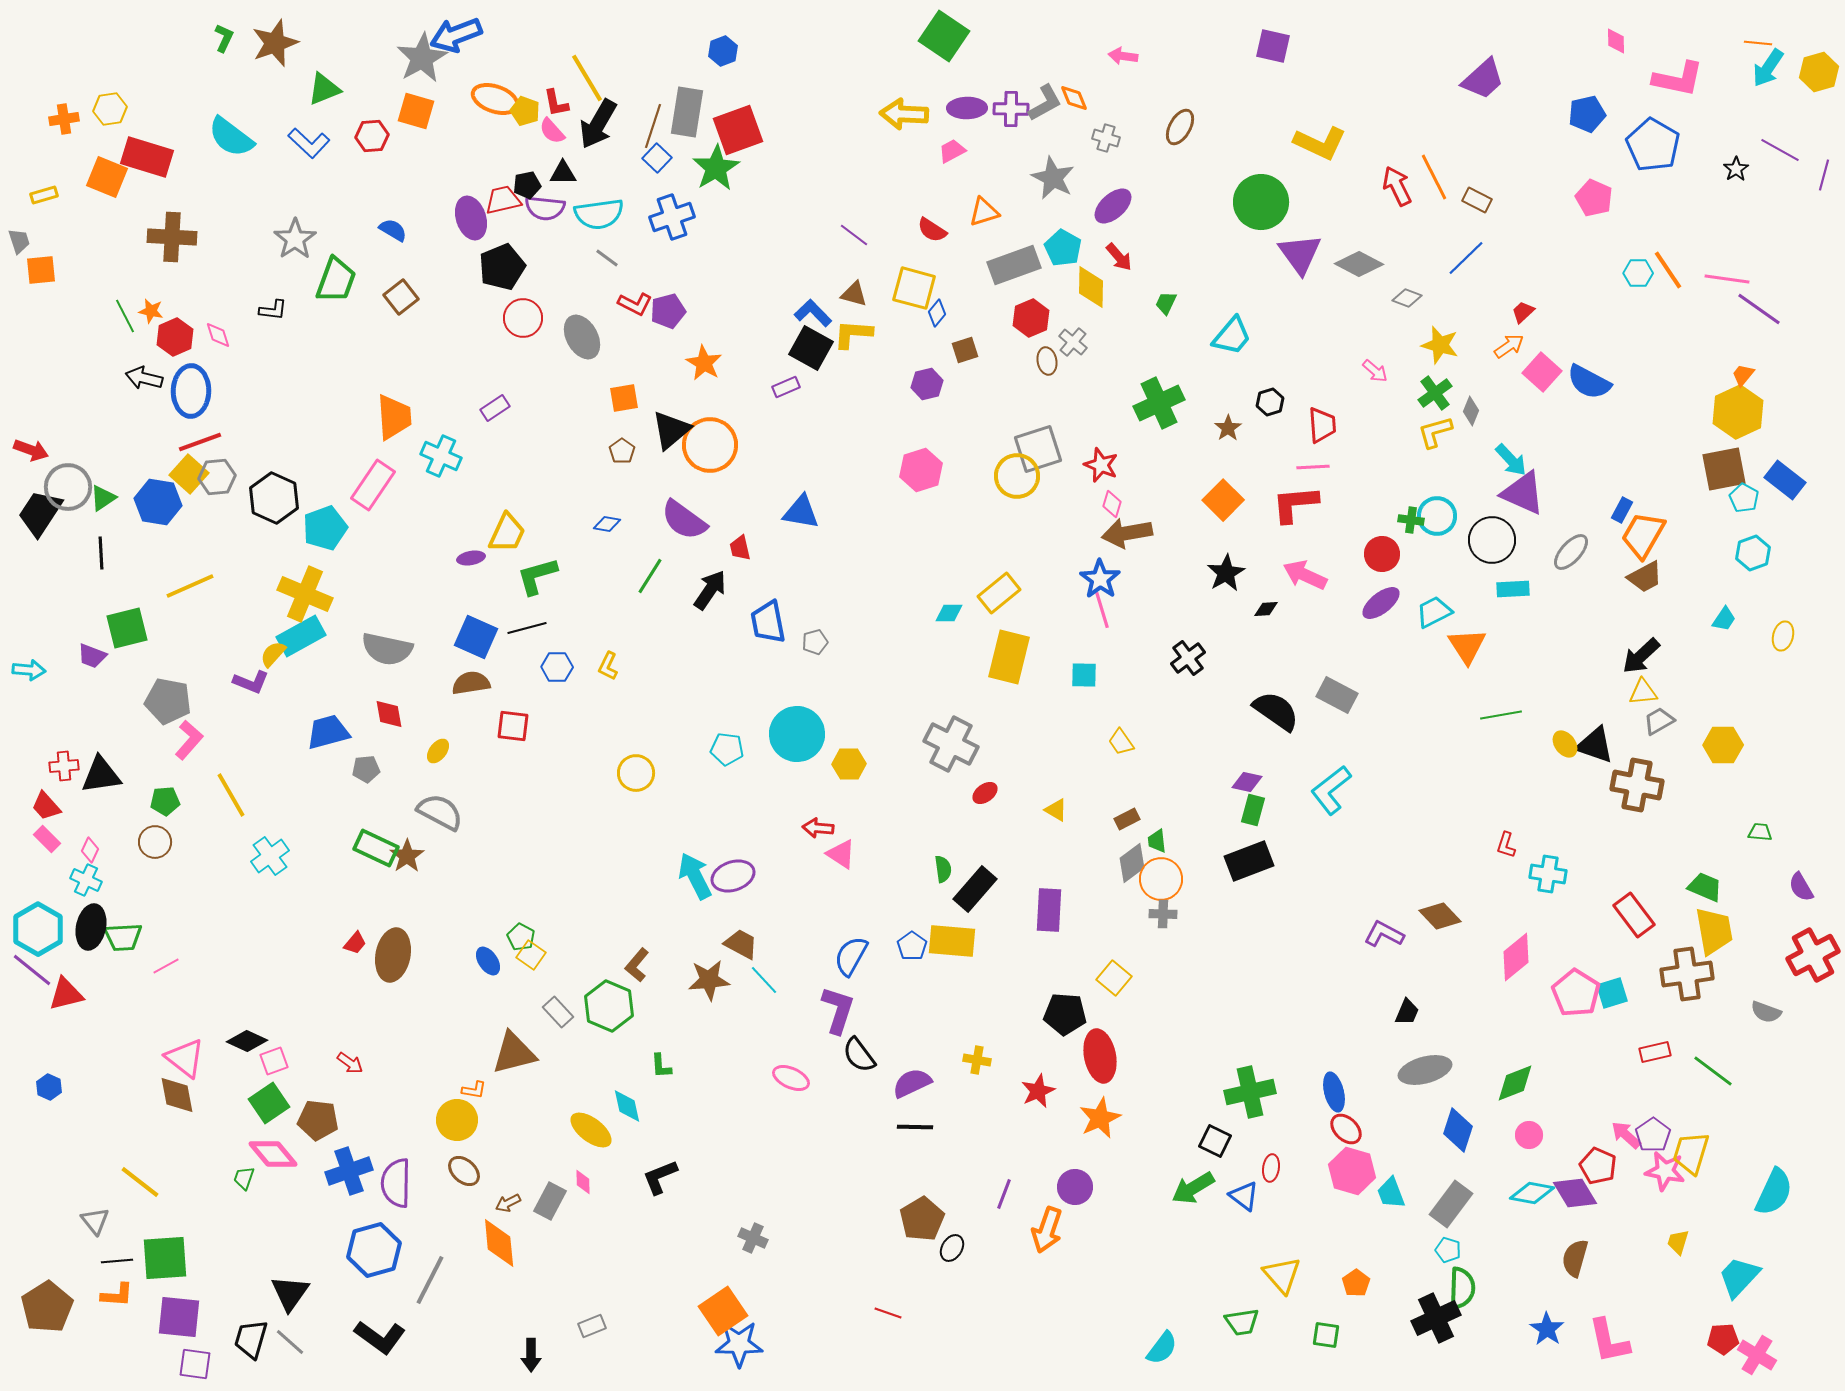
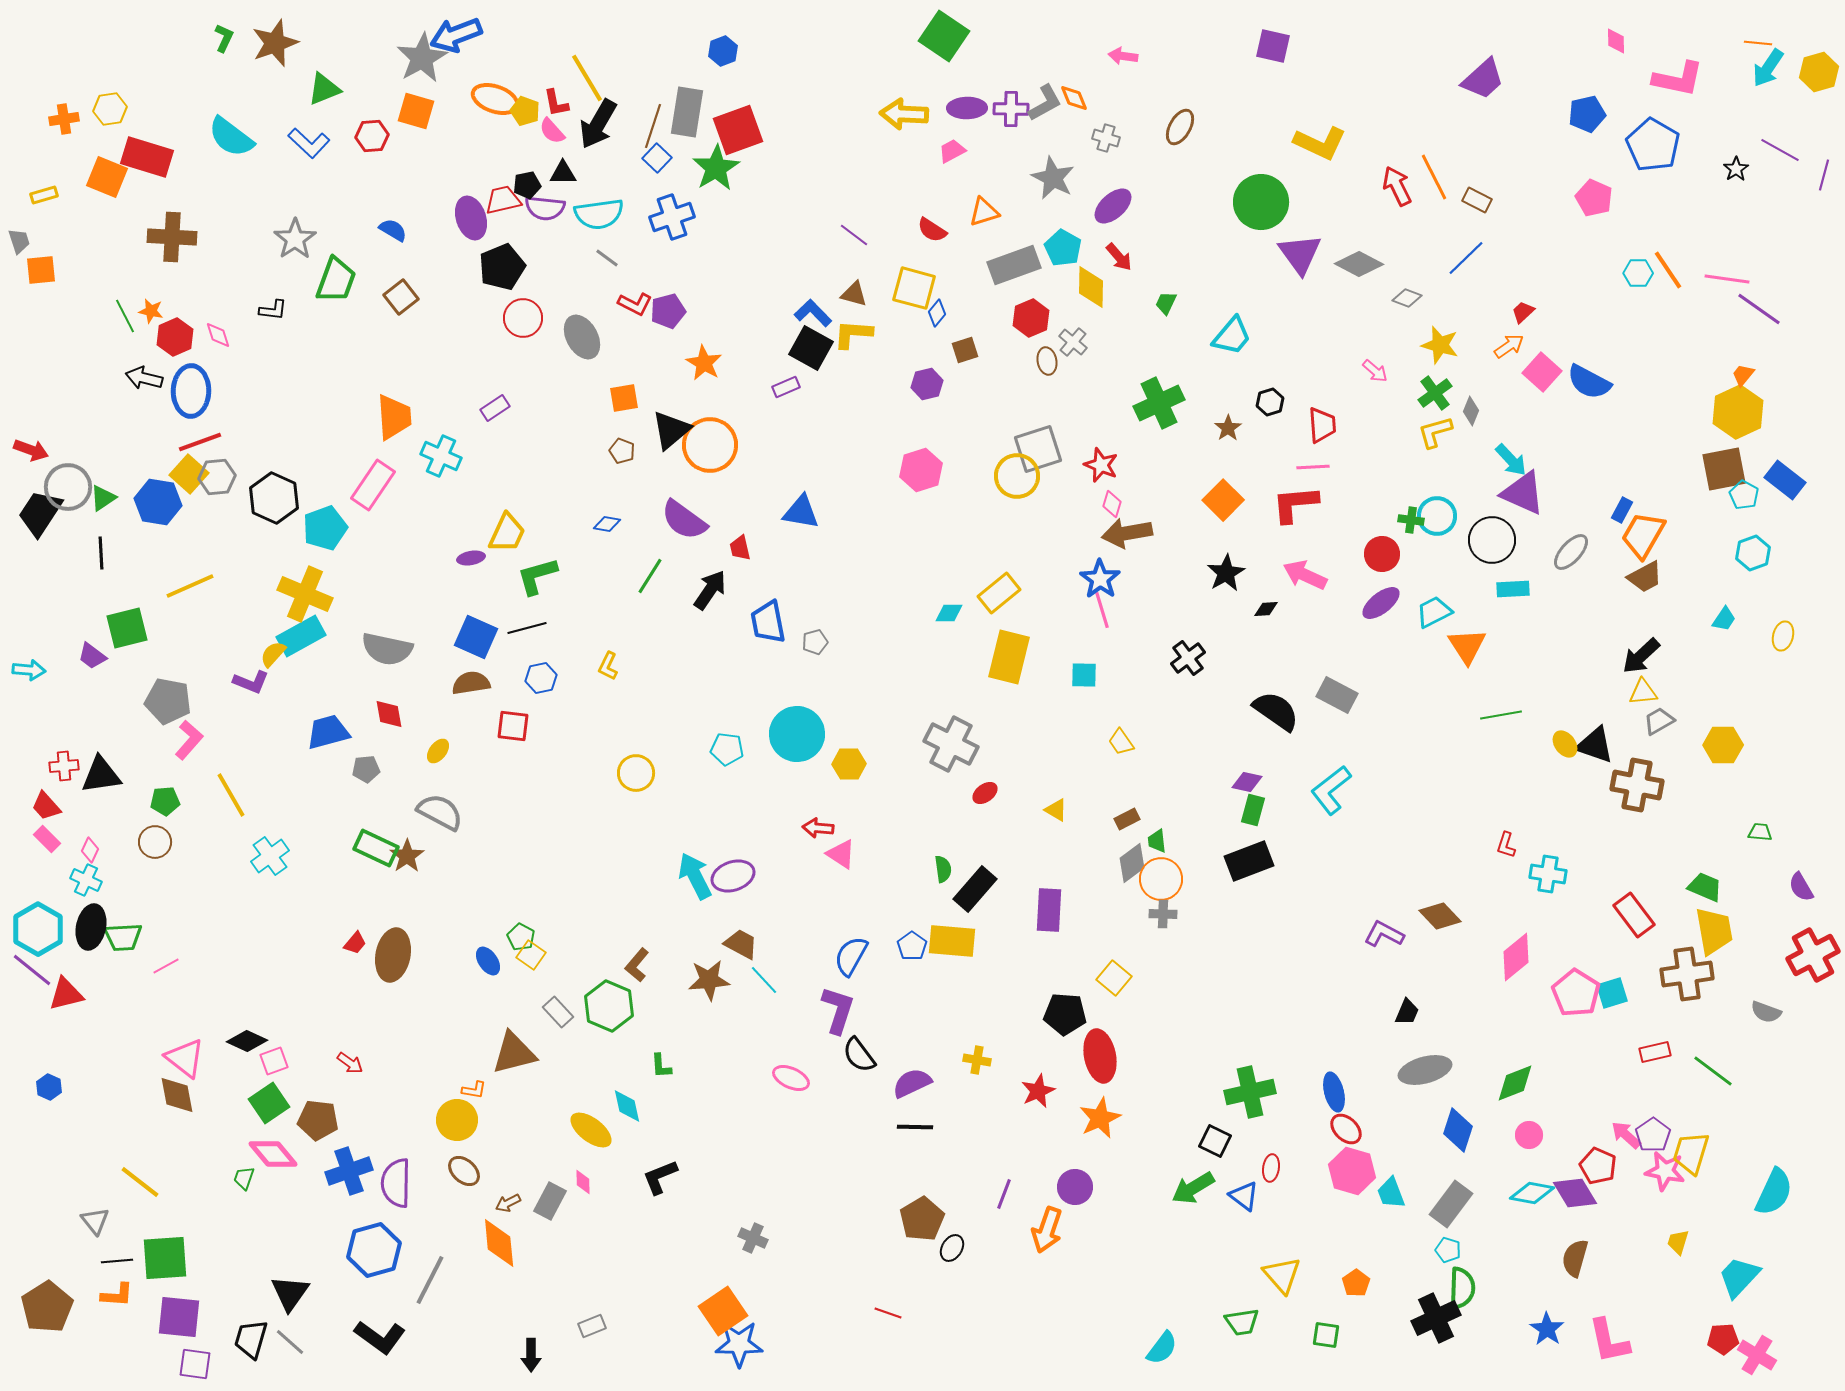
brown pentagon at (622, 451): rotated 15 degrees counterclockwise
cyan pentagon at (1744, 498): moved 3 px up
purple trapezoid at (92, 656): rotated 16 degrees clockwise
blue hexagon at (557, 667): moved 16 px left, 11 px down; rotated 12 degrees counterclockwise
